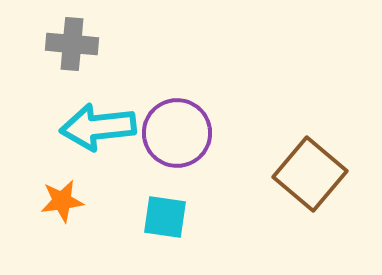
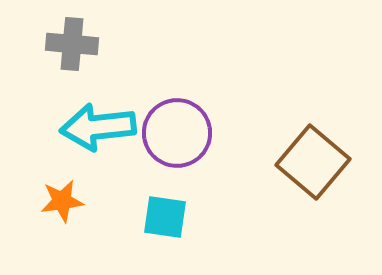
brown square: moved 3 px right, 12 px up
